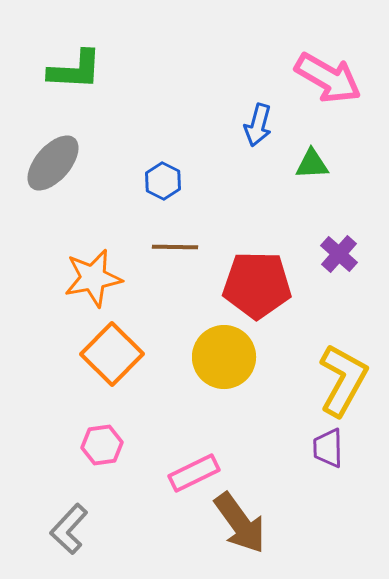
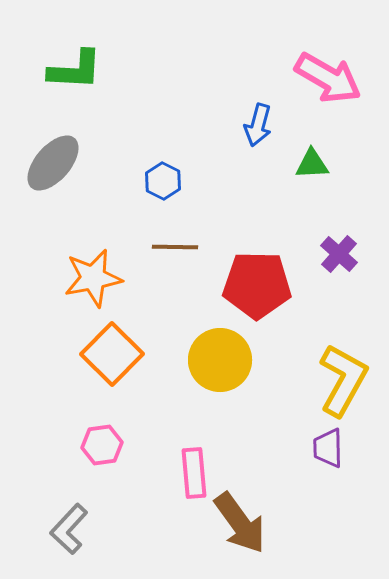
yellow circle: moved 4 px left, 3 px down
pink rectangle: rotated 69 degrees counterclockwise
